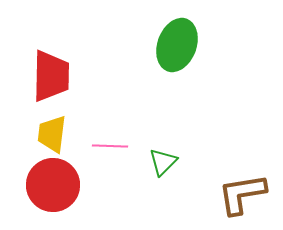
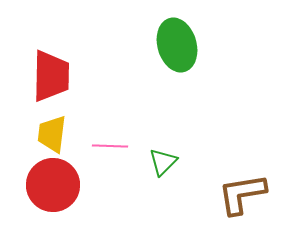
green ellipse: rotated 36 degrees counterclockwise
